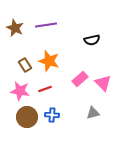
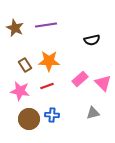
orange star: rotated 15 degrees counterclockwise
red line: moved 2 px right, 3 px up
brown circle: moved 2 px right, 2 px down
